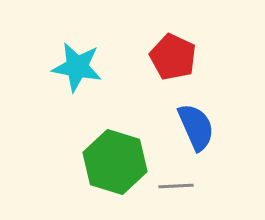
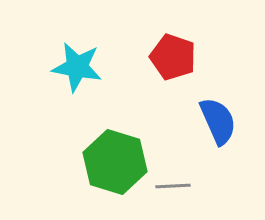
red pentagon: rotated 6 degrees counterclockwise
blue semicircle: moved 22 px right, 6 px up
gray line: moved 3 px left
